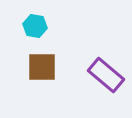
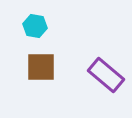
brown square: moved 1 px left
